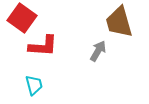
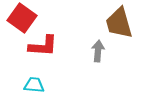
brown trapezoid: moved 1 px down
gray arrow: rotated 25 degrees counterclockwise
cyan trapezoid: rotated 70 degrees counterclockwise
